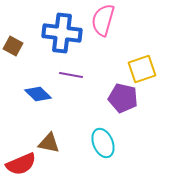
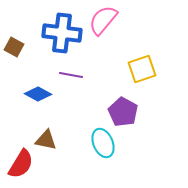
pink semicircle: rotated 24 degrees clockwise
brown square: moved 1 px right, 1 px down
blue diamond: rotated 16 degrees counterclockwise
purple pentagon: moved 14 px down; rotated 16 degrees clockwise
brown triangle: moved 3 px left, 3 px up
red semicircle: rotated 36 degrees counterclockwise
